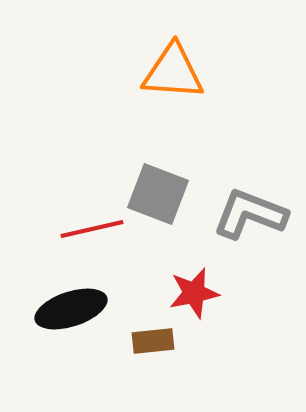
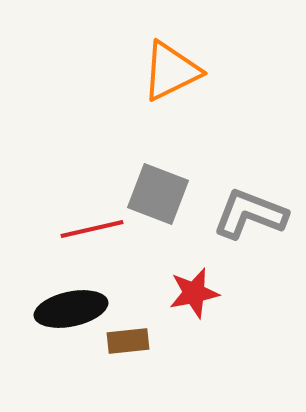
orange triangle: moved 2 px left, 1 px up; rotated 30 degrees counterclockwise
black ellipse: rotated 6 degrees clockwise
brown rectangle: moved 25 px left
